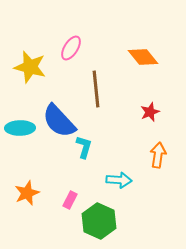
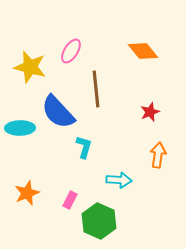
pink ellipse: moved 3 px down
orange diamond: moved 6 px up
blue semicircle: moved 1 px left, 9 px up
